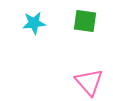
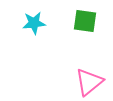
pink triangle: rotated 32 degrees clockwise
